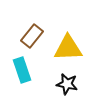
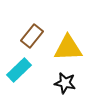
cyan rectangle: moved 3 px left; rotated 65 degrees clockwise
black star: moved 2 px left, 1 px up
